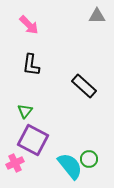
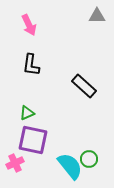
pink arrow: rotated 20 degrees clockwise
green triangle: moved 2 px right, 2 px down; rotated 28 degrees clockwise
purple square: rotated 16 degrees counterclockwise
